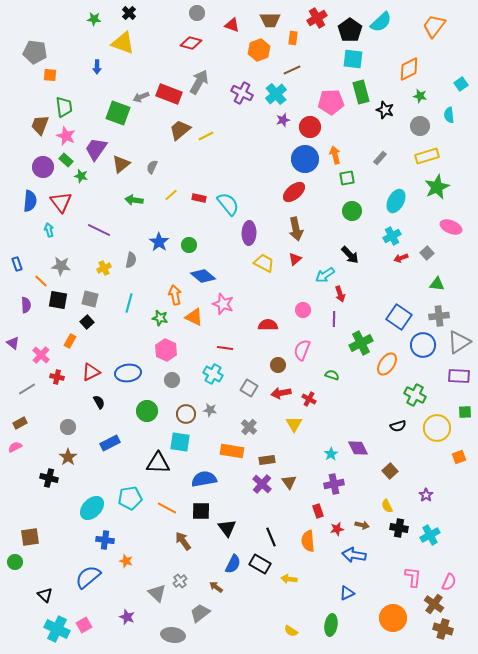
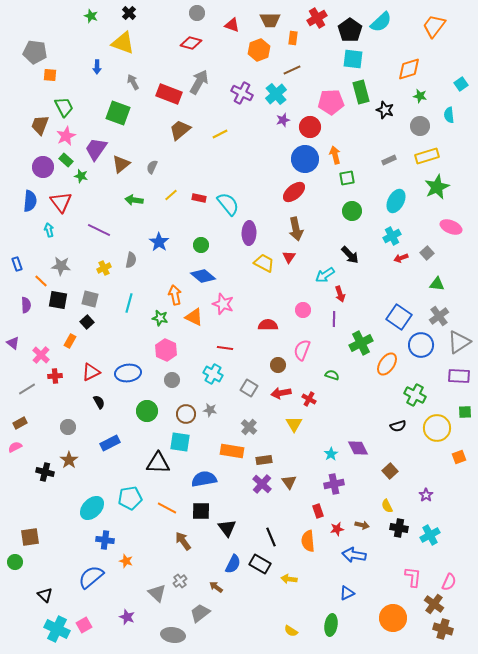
green star at (94, 19): moved 3 px left, 3 px up; rotated 16 degrees clockwise
orange diamond at (409, 69): rotated 10 degrees clockwise
gray arrow at (141, 97): moved 8 px left, 15 px up; rotated 84 degrees clockwise
green trapezoid at (64, 107): rotated 20 degrees counterclockwise
pink star at (66, 136): rotated 24 degrees clockwise
yellow line at (206, 136): moved 14 px right, 2 px up
gray rectangle at (380, 158): moved 9 px right, 2 px down; rotated 24 degrees clockwise
green circle at (189, 245): moved 12 px right
red triangle at (295, 259): moved 6 px left, 2 px up; rotated 16 degrees counterclockwise
gray cross at (439, 316): rotated 30 degrees counterclockwise
blue circle at (423, 345): moved 2 px left
red cross at (57, 377): moved 2 px left, 1 px up; rotated 16 degrees counterclockwise
brown star at (68, 457): moved 1 px right, 3 px down
brown rectangle at (267, 460): moved 3 px left
black cross at (49, 478): moved 4 px left, 6 px up
blue semicircle at (88, 577): moved 3 px right
